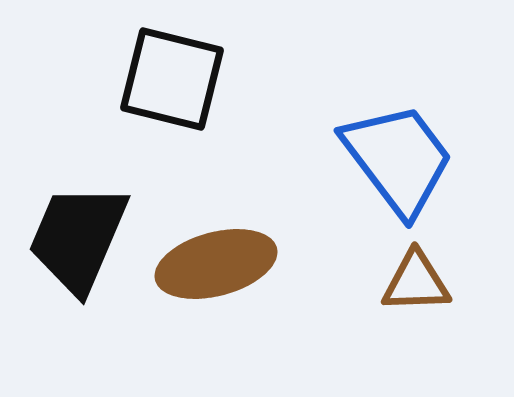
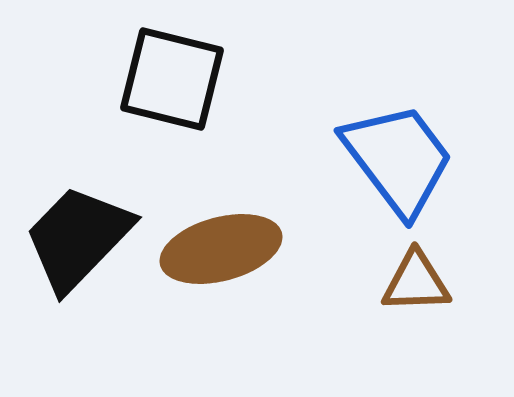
black trapezoid: rotated 21 degrees clockwise
brown ellipse: moved 5 px right, 15 px up
